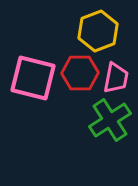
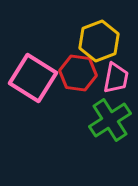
yellow hexagon: moved 1 px right, 10 px down
red hexagon: moved 2 px left; rotated 9 degrees clockwise
pink square: rotated 18 degrees clockwise
